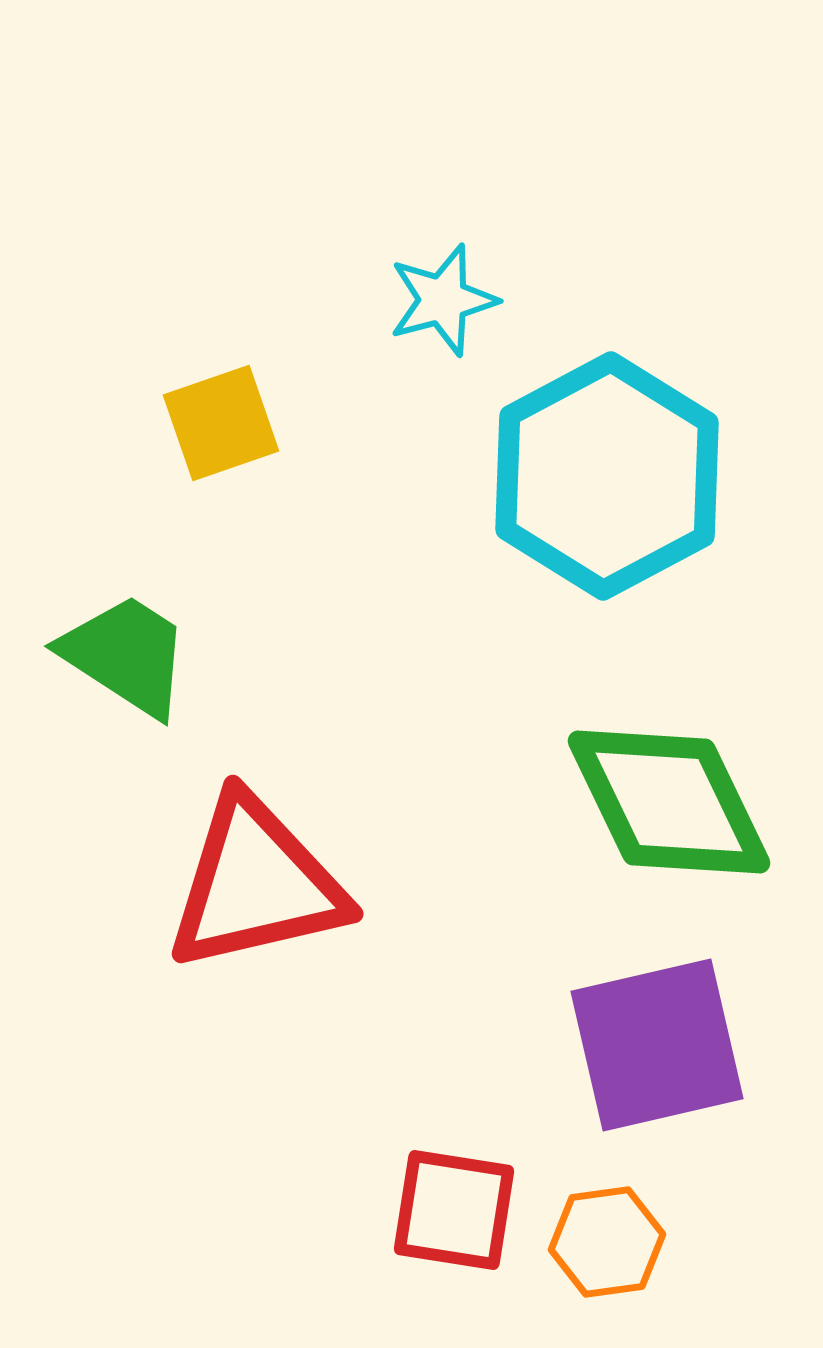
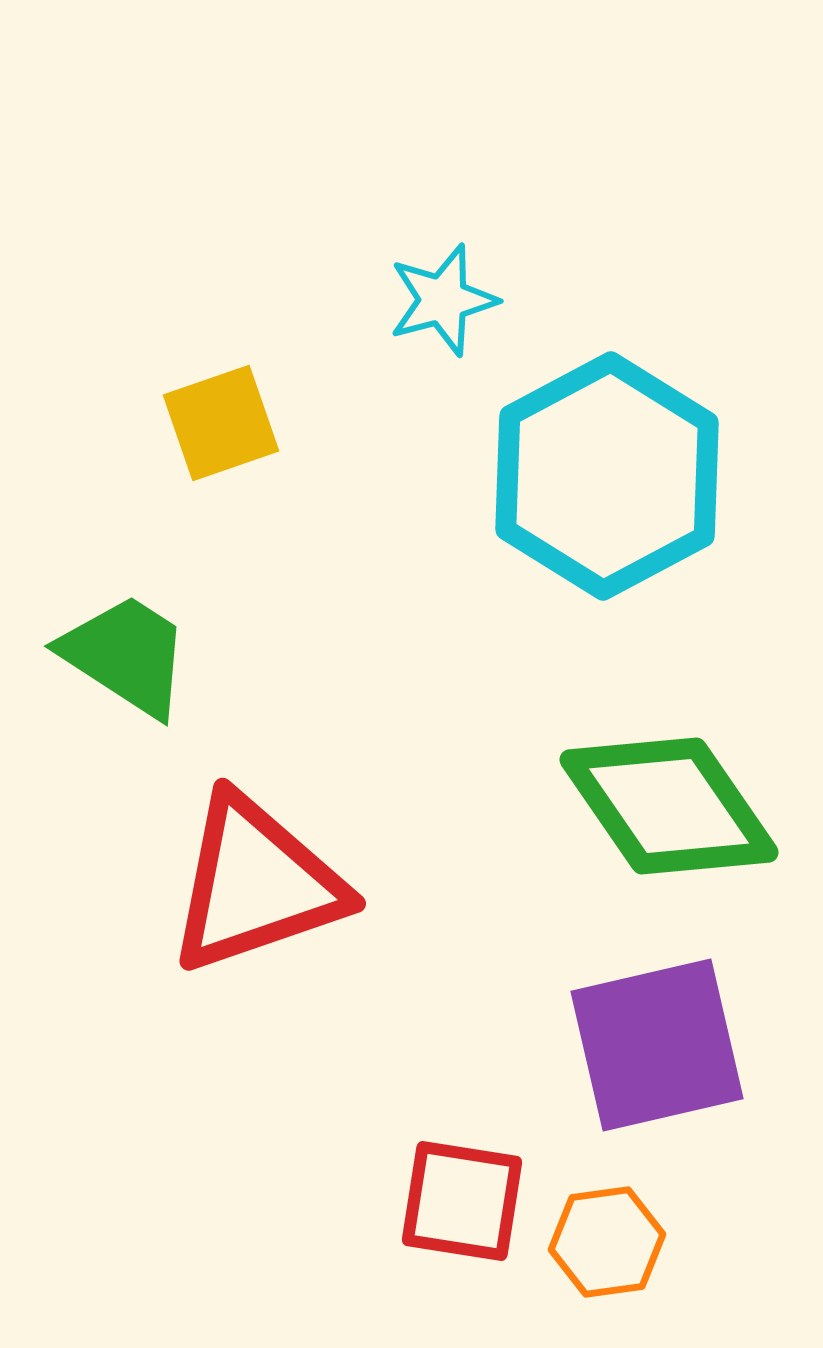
green diamond: moved 4 px down; rotated 9 degrees counterclockwise
red triangle: rotated 6 degrees counterclockwise
red square: moved 8 px right, 9 px up
